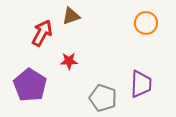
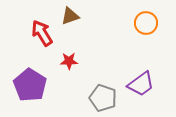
brown triangle: moved 1 px left
red arrow: rotated 60 degrees counterclockwise
purple trapezoid: rotated 52 degrees clockwise
